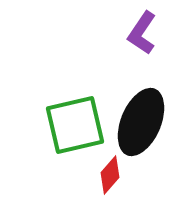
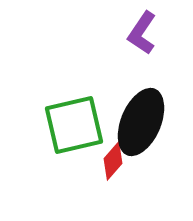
green square: moved 1 px left
red diamond: moved 3 px right, 14 px up
